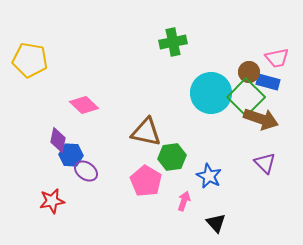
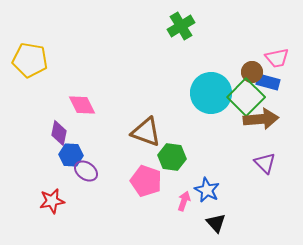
green cross: moved 8 px right, 16 px up; rotated 20 degrees counterclockwise
brown circle: moved 3 px right
pink diamond: moved 2 px left; rotated 20 degrees clockwise
brown arrow: rotated 24 degrees counterclockwise
brown triangle: rotated 8 degrees clockwise
purple diamond: moved 1 px right, 7 px up
green hexagon: rotated 16 degrees clockwise
blue star: moved 2 px left, 14 px down
pink pentagon: rotated 12 degrees counterclockwise
